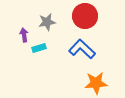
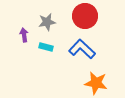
cyan rectangle: moved 7 px right, 1 px up; rotated 32 degrees clockwise
orange star: rotated 15 degrees clockwise
